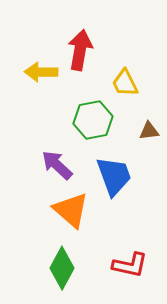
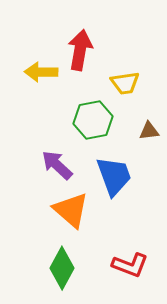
yellow trapezoid: rotated 72 degrees counterclockwise
red L-shape: rotated 9 degrees clockwise
